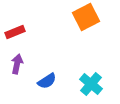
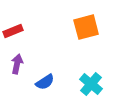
orange square: moved 10 px down; rotated 12 degrees clockwise
red rectangle: moved 2 px left, 1 px up
blue semicircle: moved 2 px left, 1 px down
